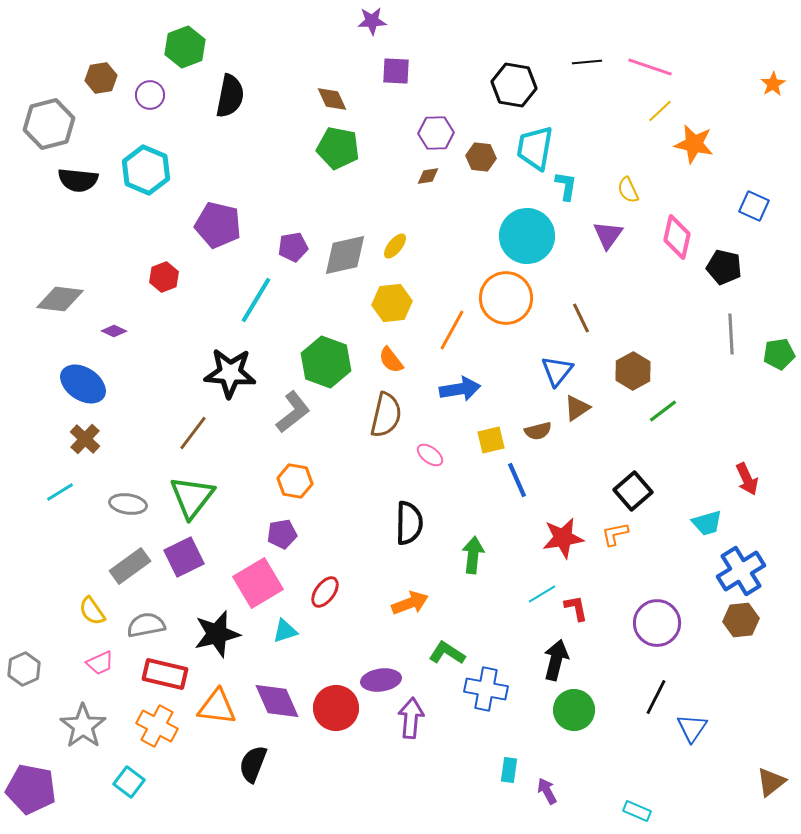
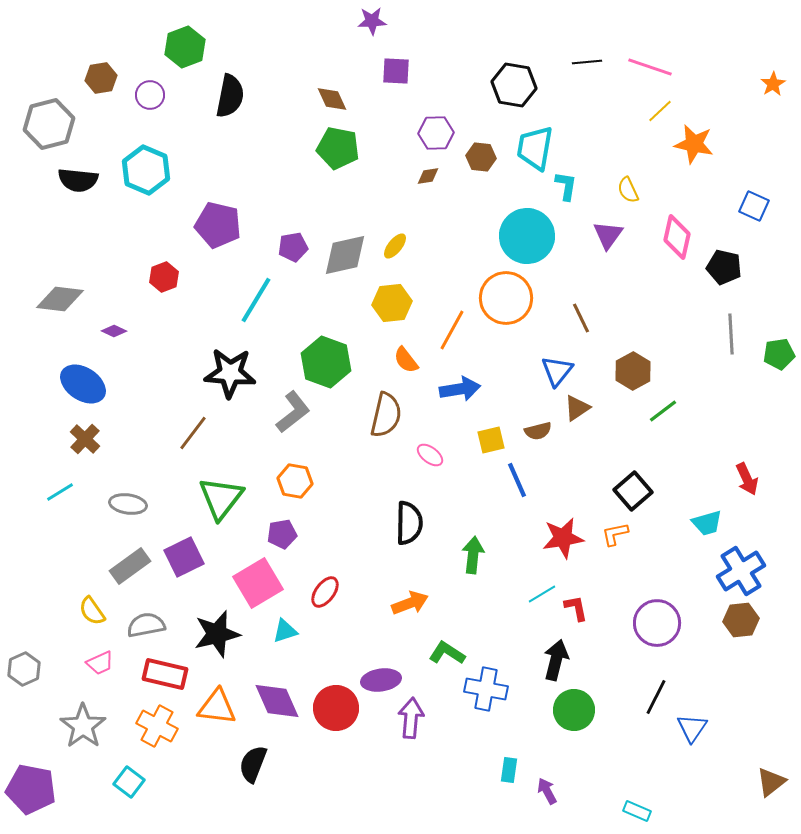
orange semicircle at (391, 360): moved 15 px right
green triangle at (192, 497): moved 29 px right, 1 px down
